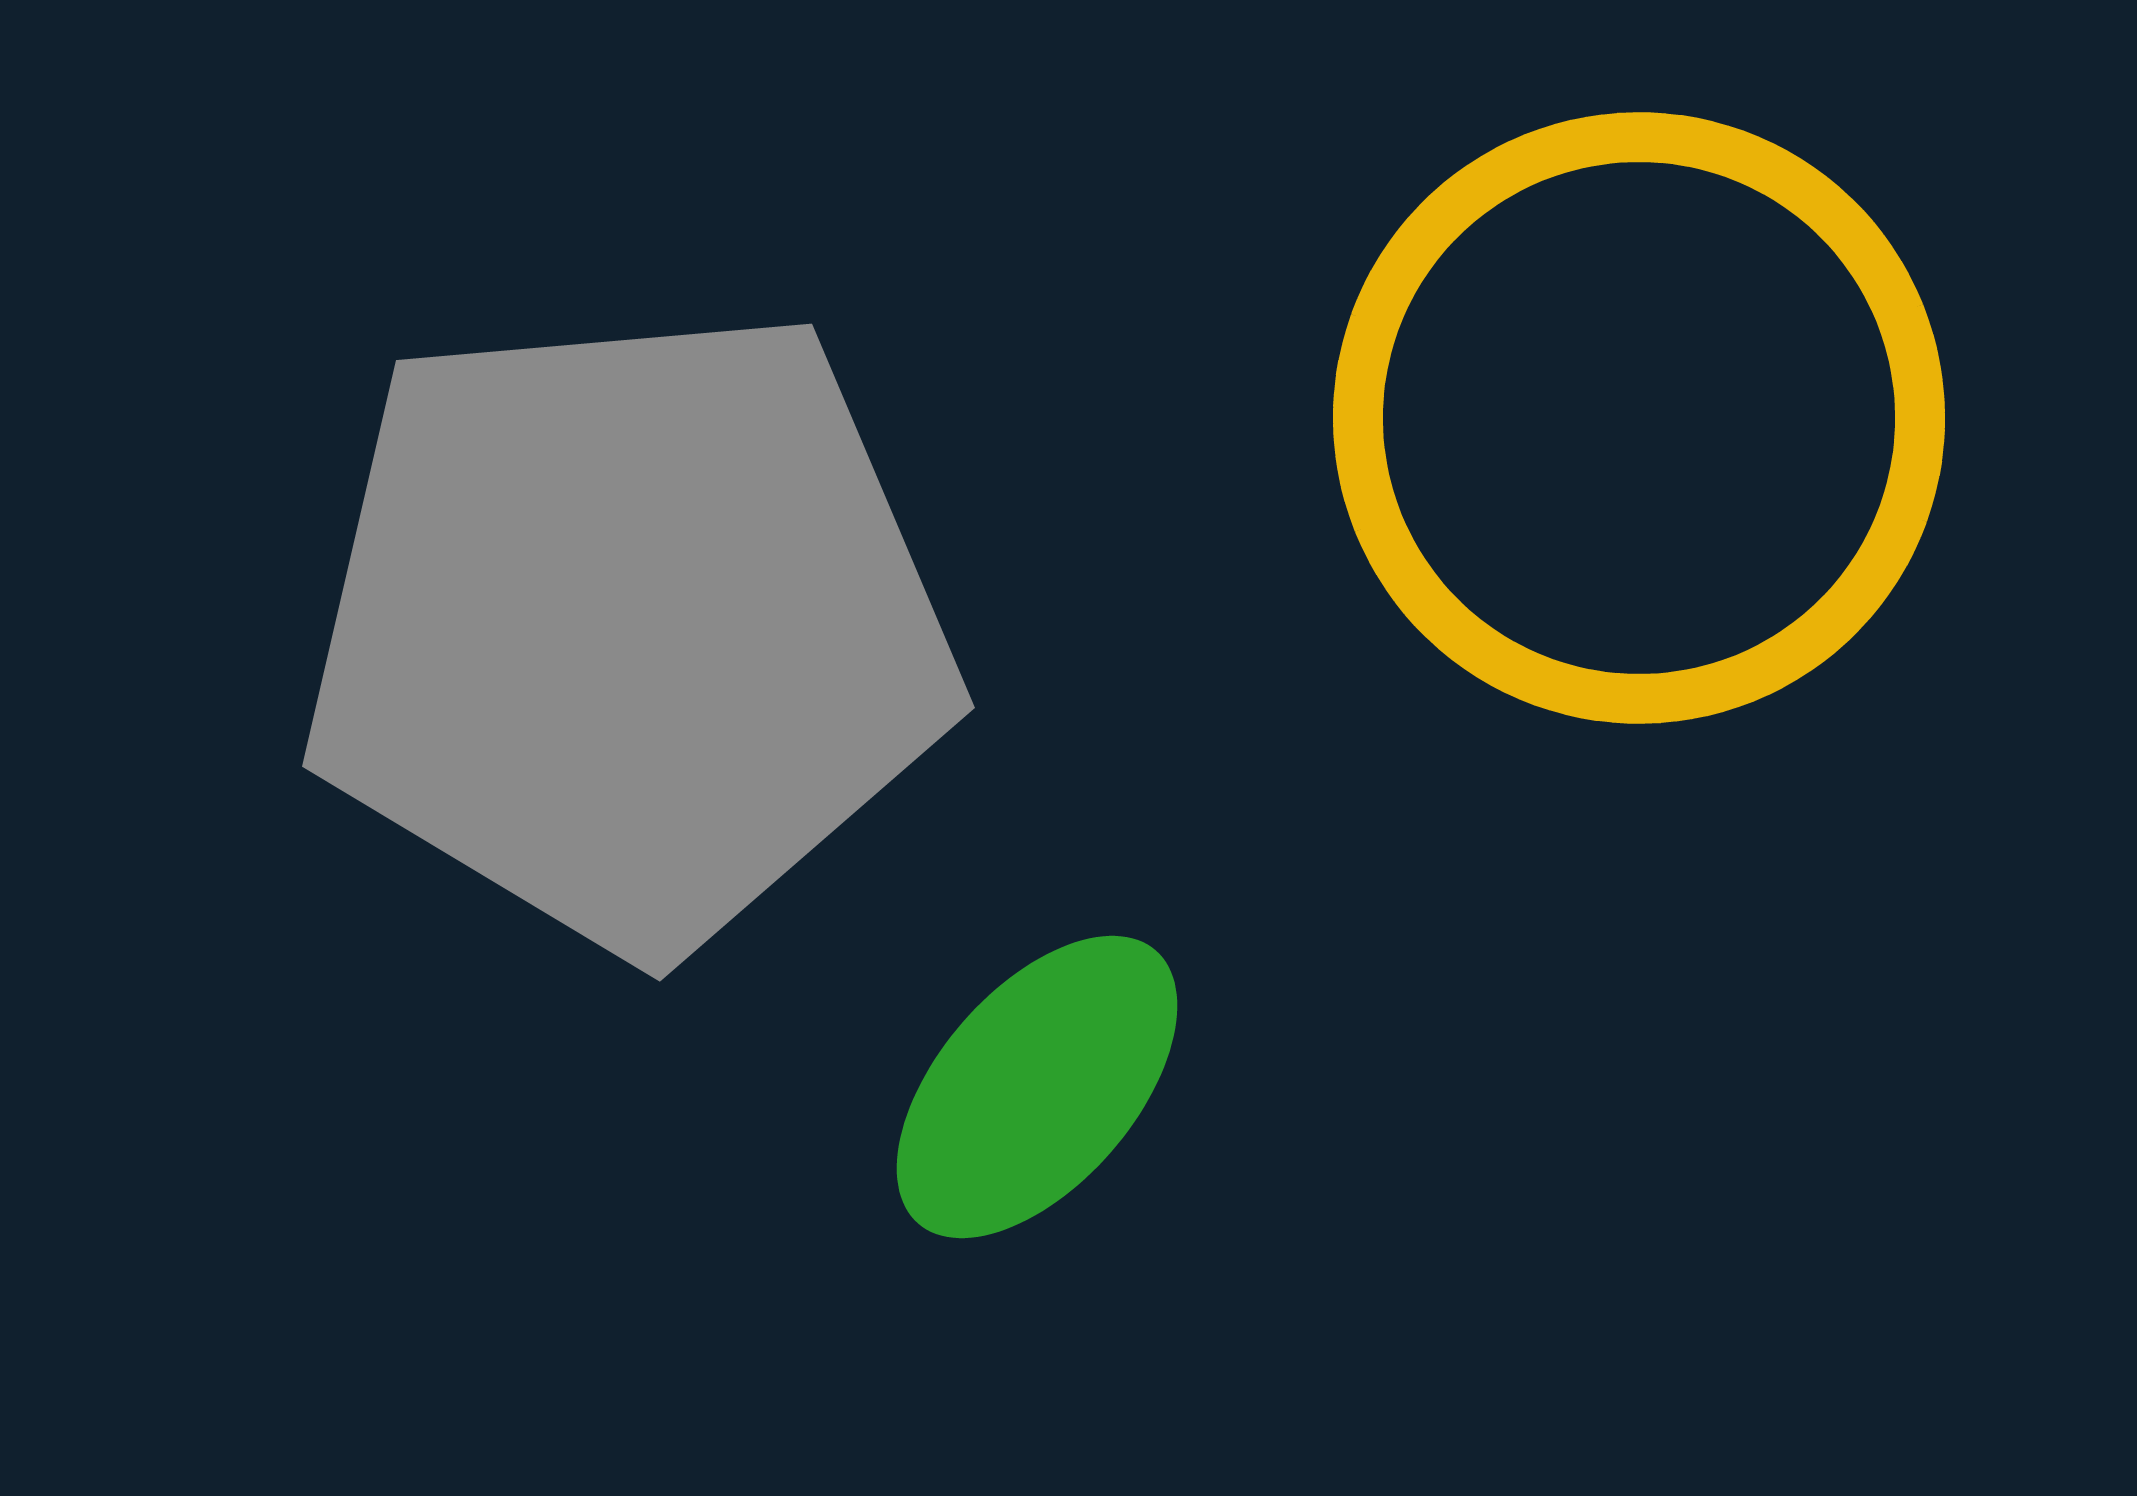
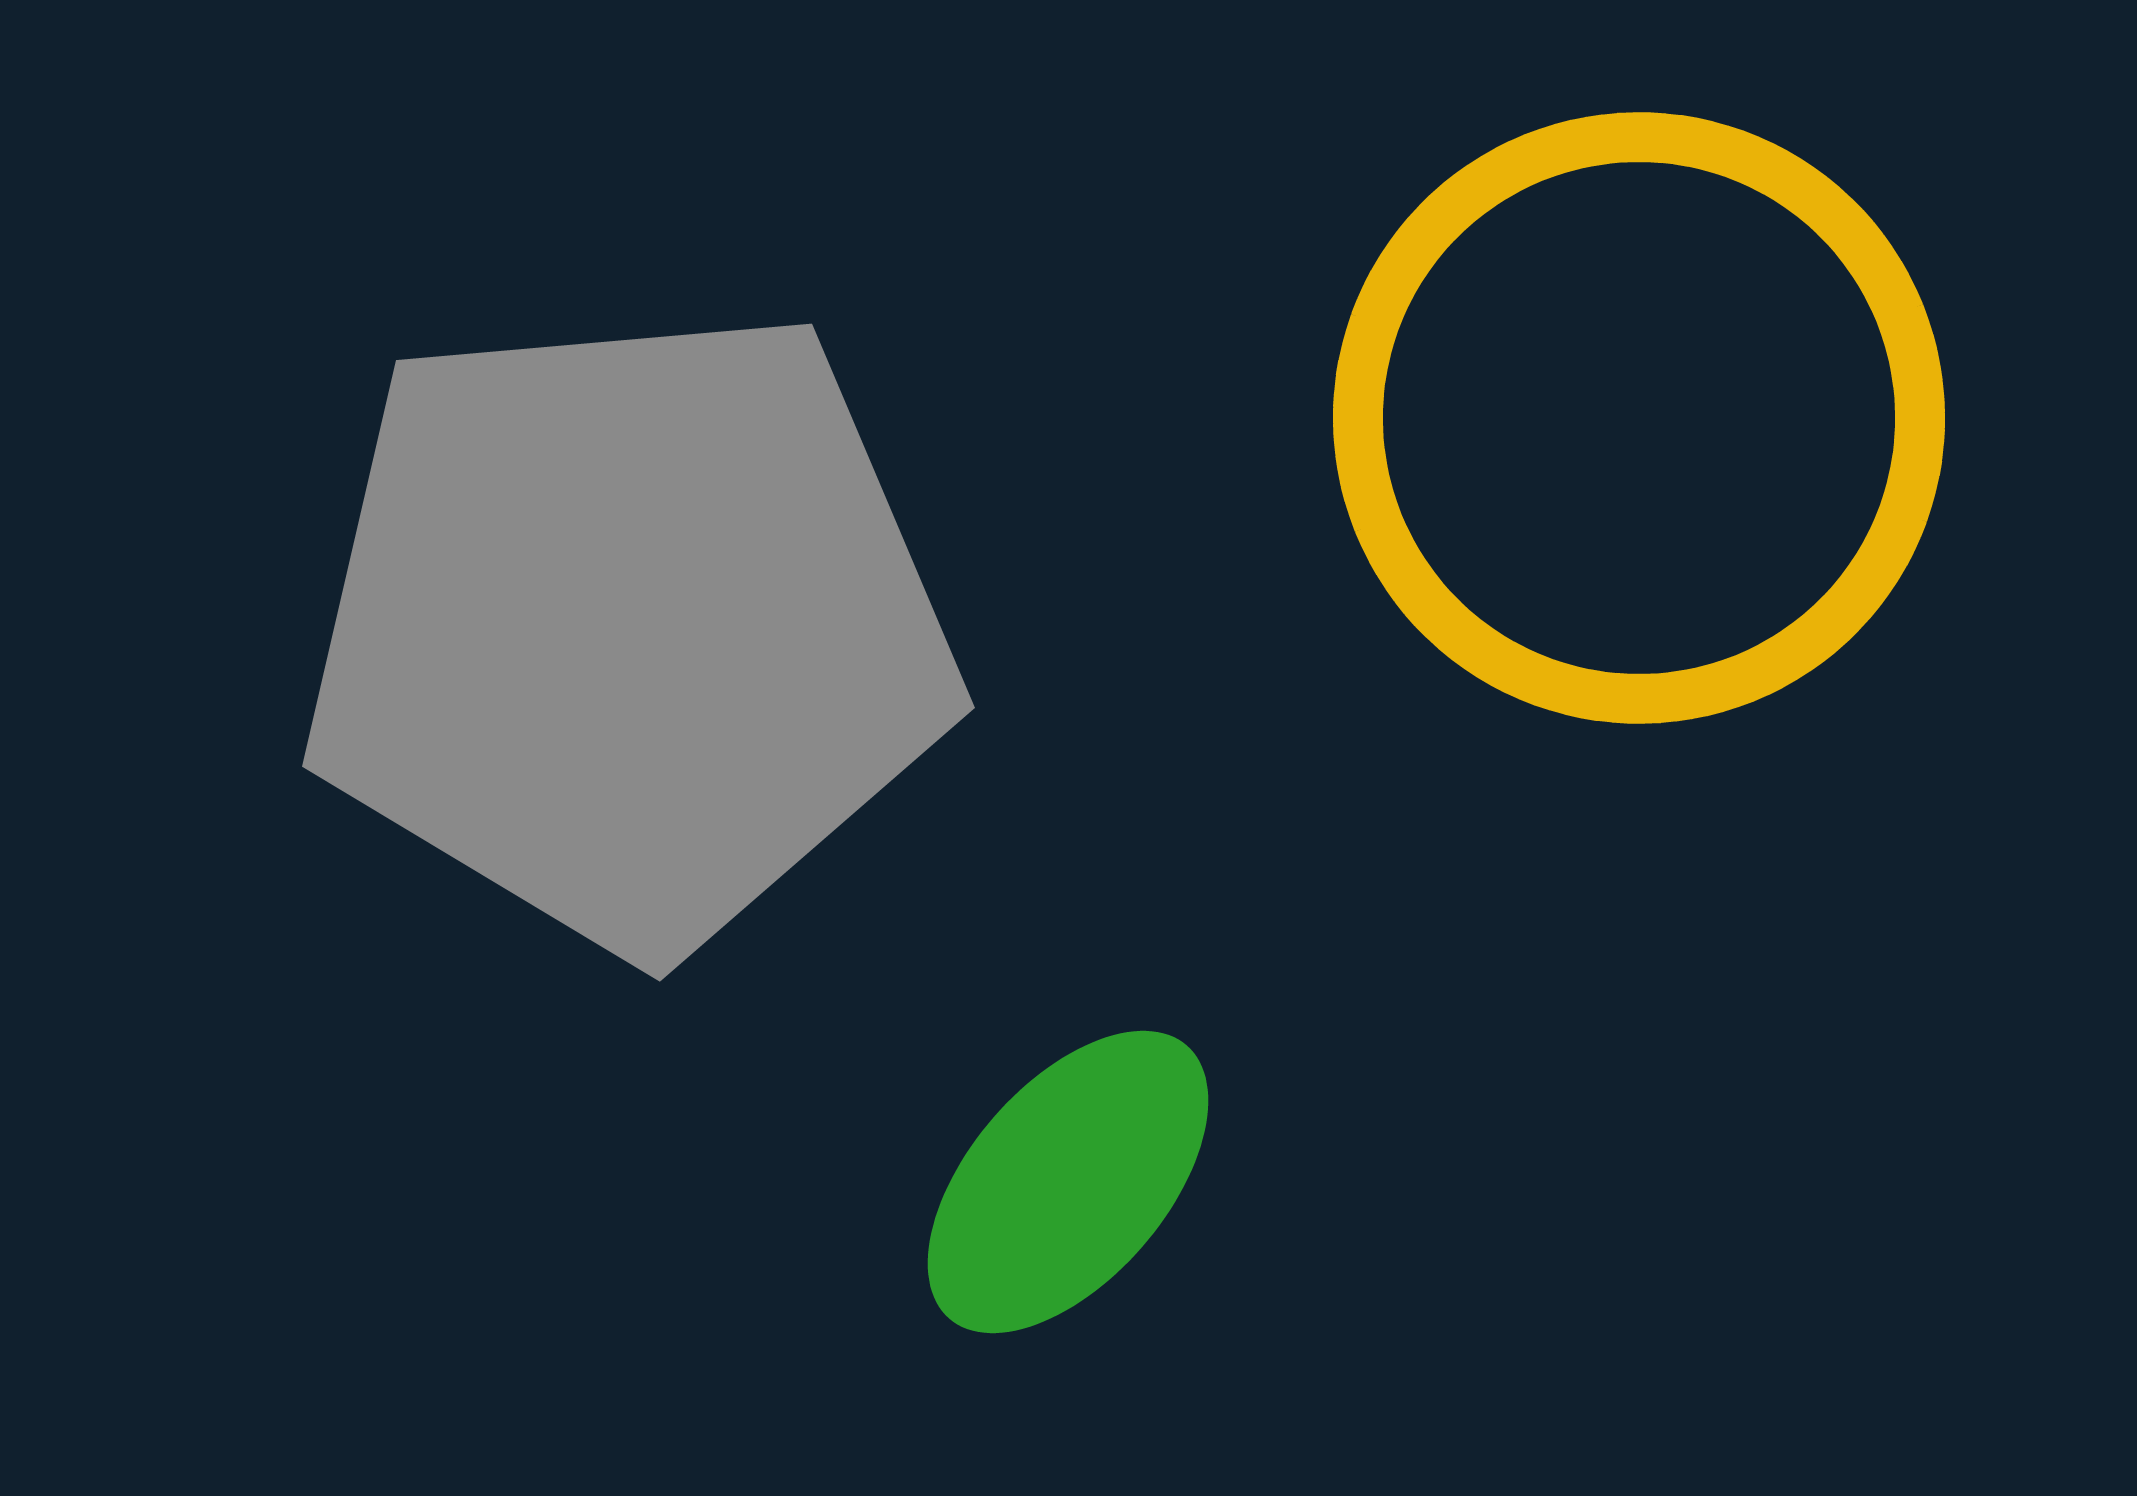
green ellipse: moved 31 px right, 95 px down
